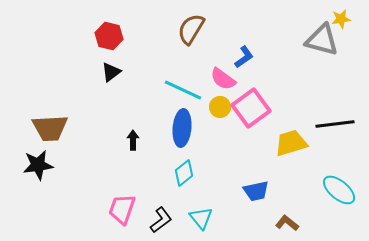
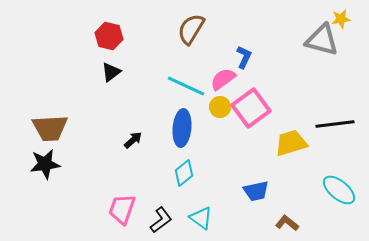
blue L-shape: rotated 30 degrees counterclockwise
pink semicircle: rotated 108 degrees clockwise
cyan line: moved 3 px right, 4 px up
black arrow: rotated 48 degrees clockwise
black star: moved 7 px right, 1 px up
cyan triangle: rotated 15 degrees counterclockwise
